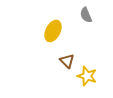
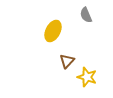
brown triangle: rotated 28 degrees clockwise
yellow star: moved 1 px down
